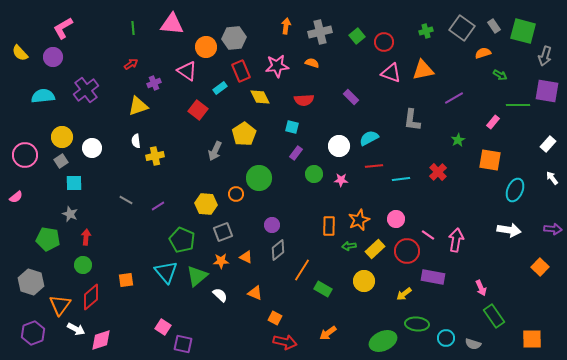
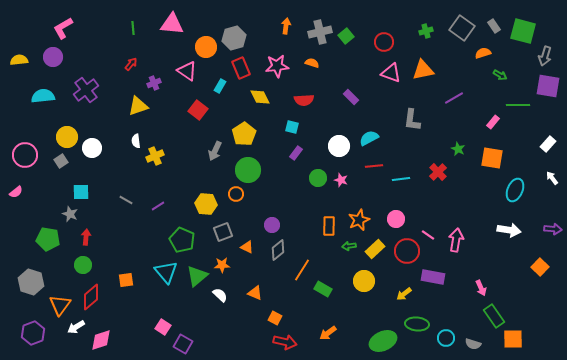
green square at (357, 36): moved 11 px left
gray hexagon at (234, 38): rotated 10 degrees counterclockwise
yellow semicircle at (20, 53): moved 1 px left, 7 px down; rotated 126 degrees clockwise
red arrow at (131, 64): rotated 16 degrees counterclockwise
red rectangle at (241, 71): moved 3 px up
cyan rectangle at (220, 88): moved 2 px up; rotated 24 degrees counterclockwise
purple square at (547, 91): moved 1 px right, 5 px up
yellow circle at (62, 137): moved 5 px right
green star at (458, 140): moved 9 px down; rotated 16 degrees counterclockwise
yellow cross at (155, 156): rotated 12 degrees counterclockwise
orange square at (490, 160): moved 2 px right, 2 px up
green circle at (314, 174): moved 4 px right, 4 px down
green circle at (259, 178): moved 11 px left, 8 px up
pink star at (341, 180): rotated 16 degrees clockwise
cyan square at (74, 183): moved 7 px right, 9 px down
pink semicircle at (16, 197): moved 5 px up
orange triangle at (246, 257): moved 1 px right, 10 px up
orange star at (221, 261): moved 1 px right, 4 px down
white arrow at (76, 329): moved 2 px up; rotated 120 degrees clockwise
orange square at (532, 339): moved 19 px left
purple square at (183, 344): rotated 18 degrees clockwise
